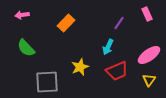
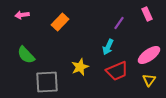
orange rectangle: moved 6 px left, 1 px up
green semicircle: moved 7 px down
